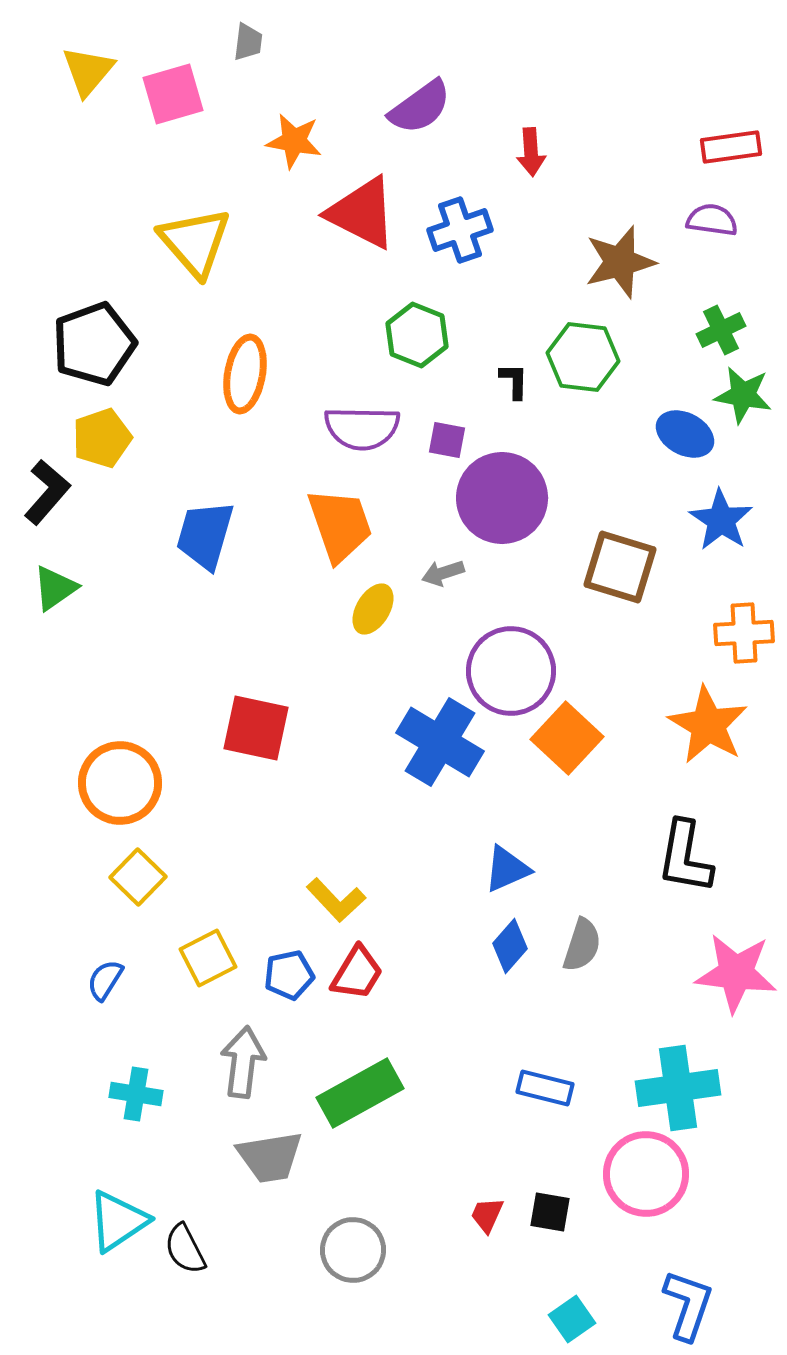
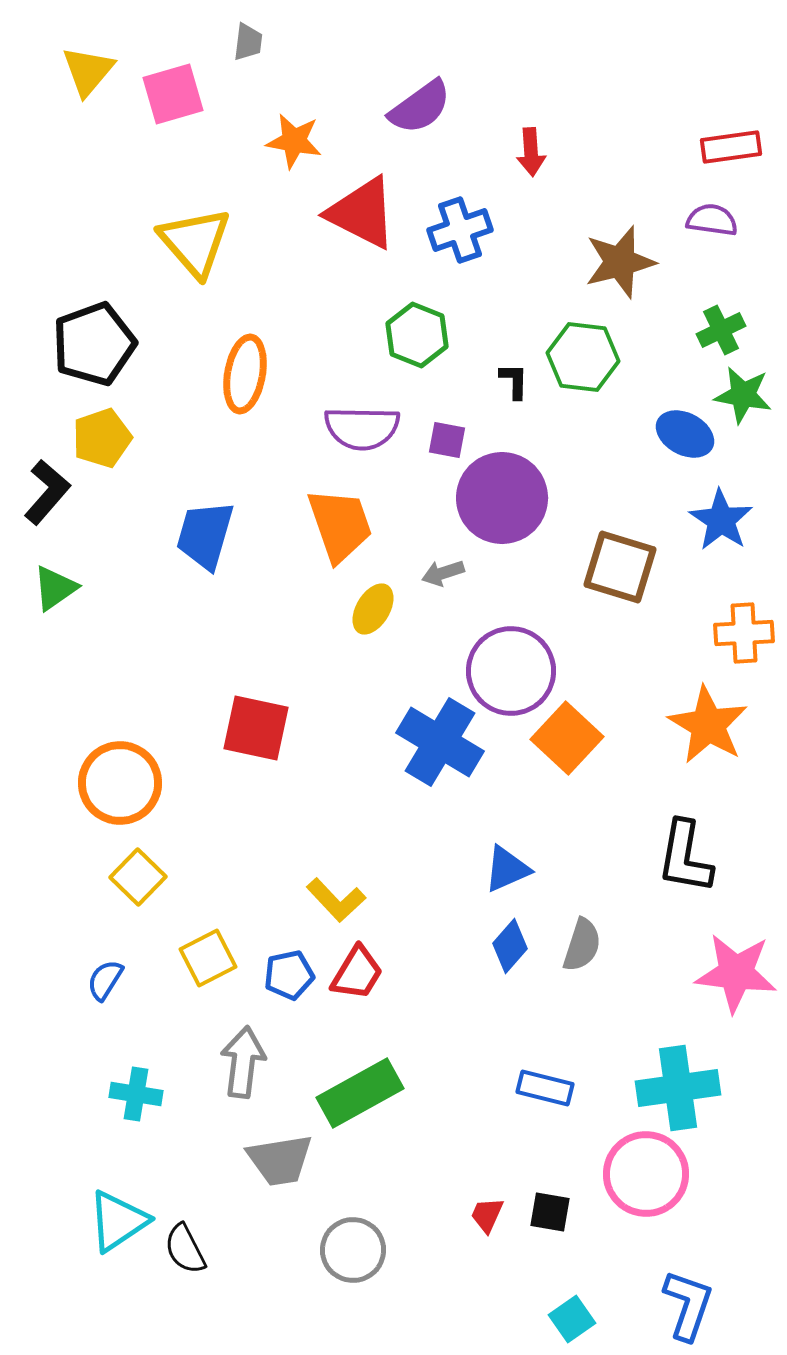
gray trapezoid at (270, 1157): moved 10 px right, 3 px down
